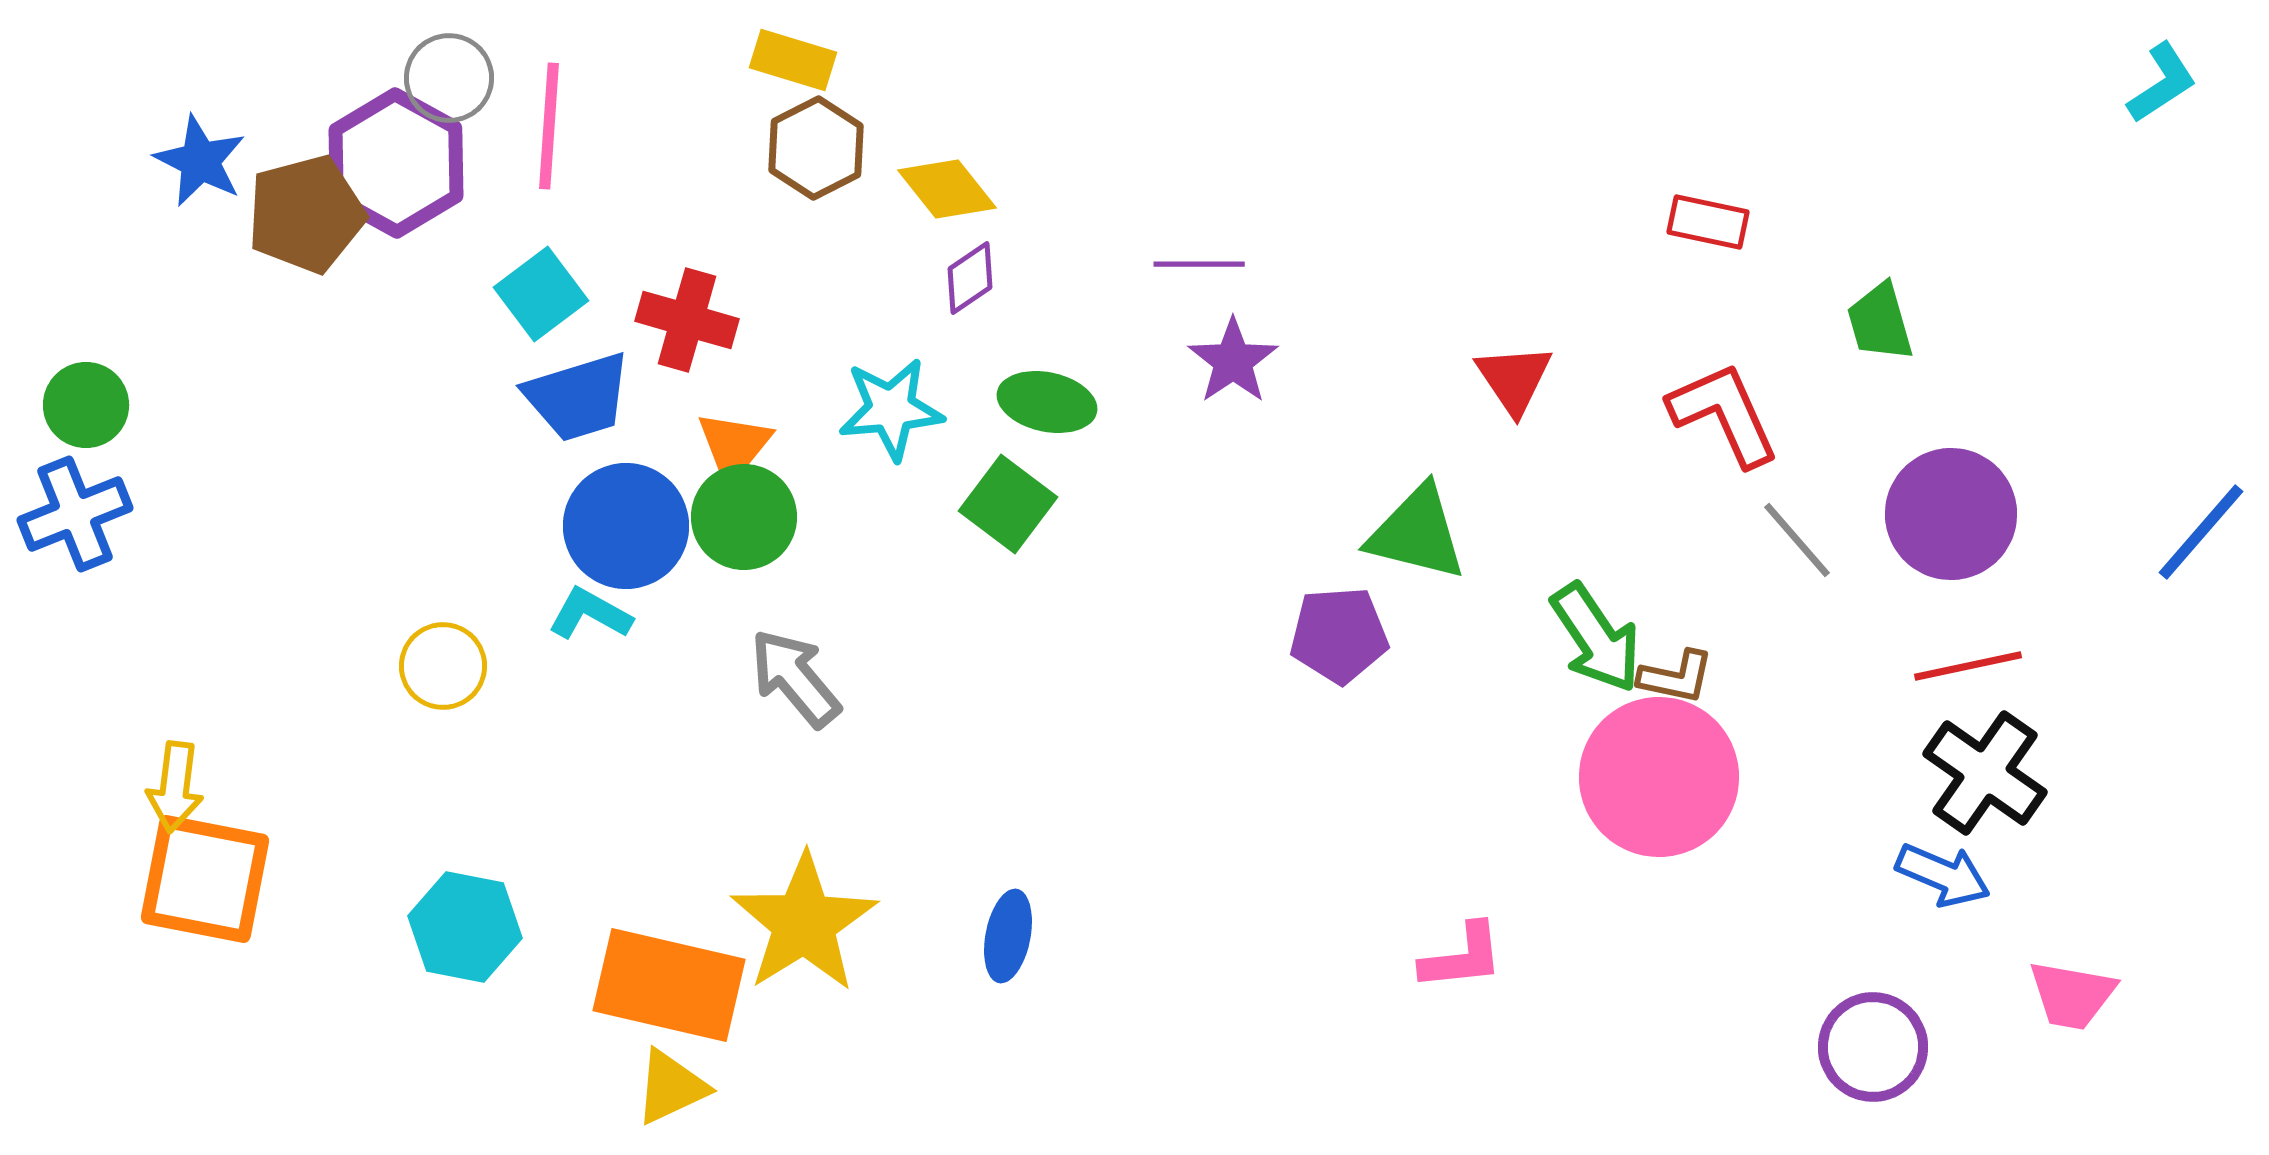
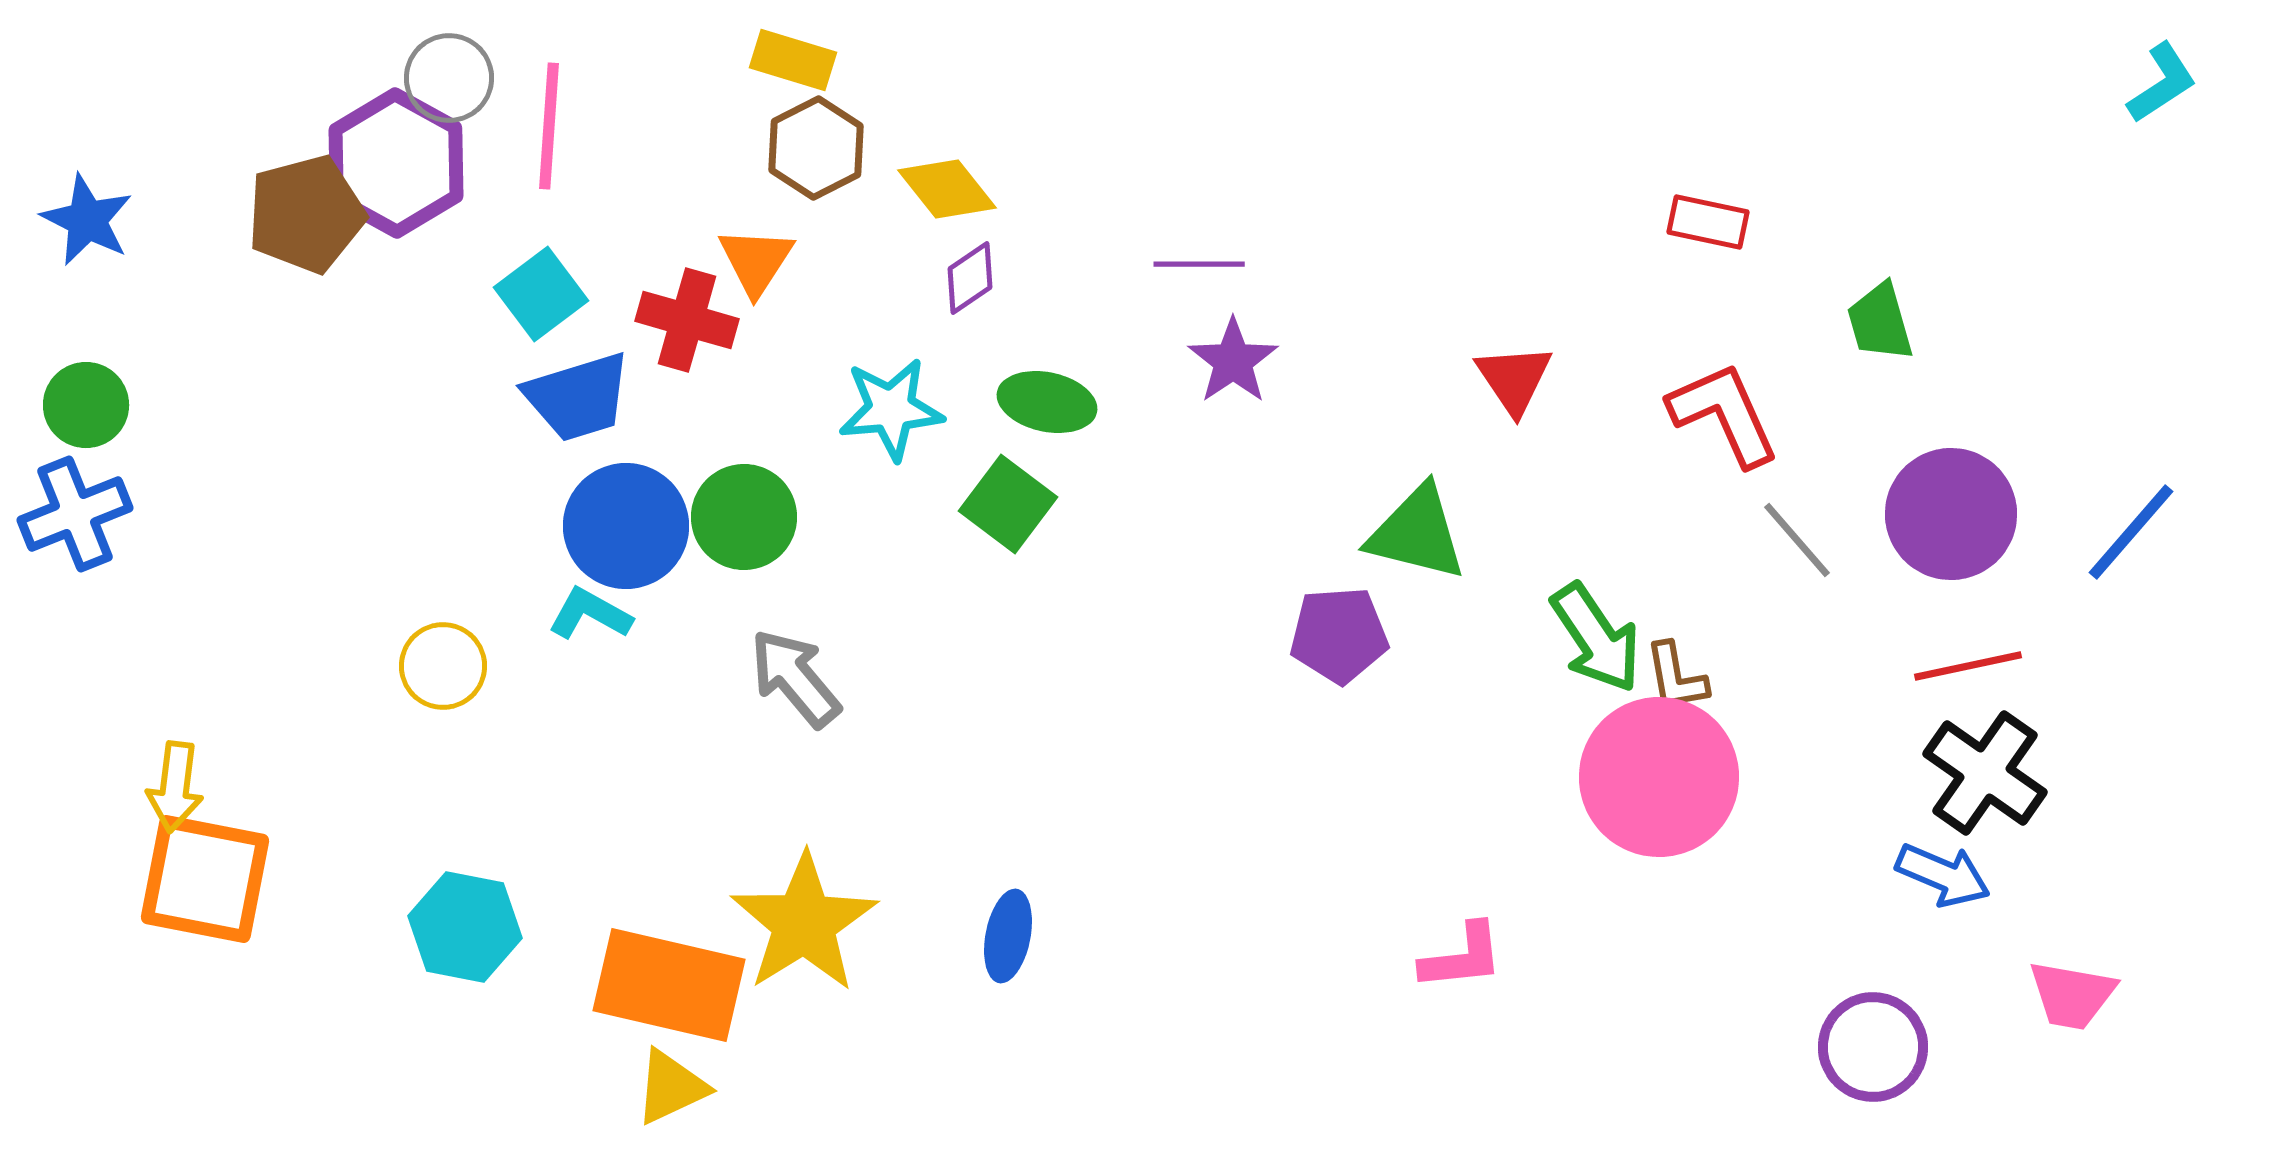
blue star at (200, 161): moved 113 px left, 59 px down
orange triangle at (734, 446): moved 22 px right, 185 px up; rotated 6 degrees counterclockwise
blue line at (2201, 532): moved 70 px left
brown L-shape at (1676, 677): rotated 68 degrees clockwise
